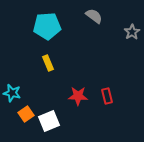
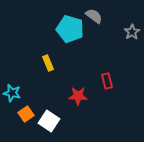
cyan pentagon: moved 23 px right, 3 px down; rotated 20 degrees clockwise
red rectangle: moved 15 px up
white square: rotated 35 degrees counterclockwise
